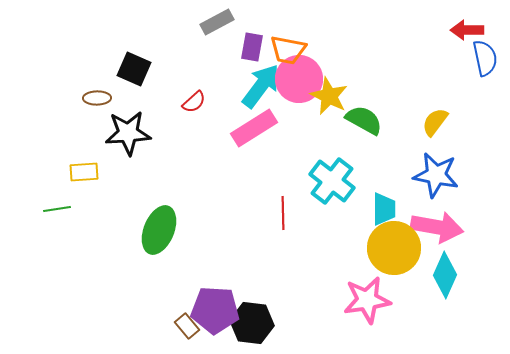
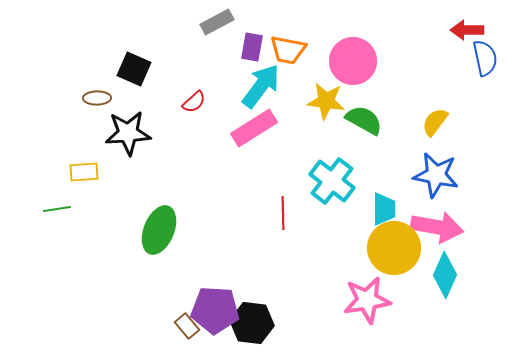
pink circle: moved 54 px right, 18 px up
yellow star: moved 3 px left, 5 px down; rotated 18 degrees counterclockwise
